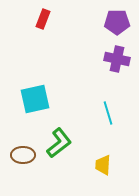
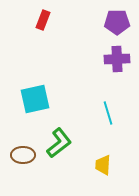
red rectangle: moved 1 px down
purple cross: rotated 15 degrees counterclockwise
